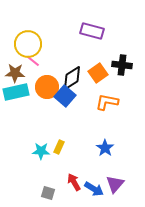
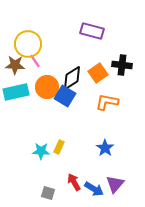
pink line: moved 2 px right; rotated 16 degrees clockwise
brown star: moved 8 px up
blue square: rotated 10 degrees counterclockwise
